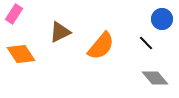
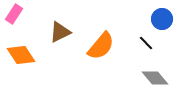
orange diamond: moved 1 px down
